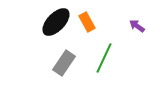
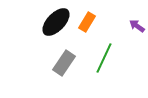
orange rectangle: rotated 60 degrees clockwise
